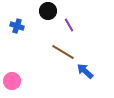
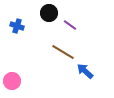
black circle: moved 1 px right, 2 px down
purple line: moved 1 px right; rotated 24 degrees counterclockwise
